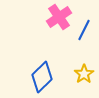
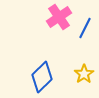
blue line: moved 1 px right, 2 px up
